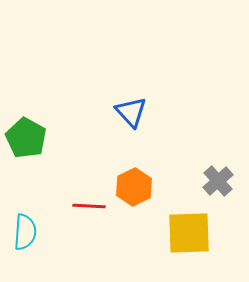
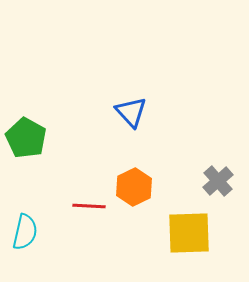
cyan semicircle: rotated 9 degrees clockwise
